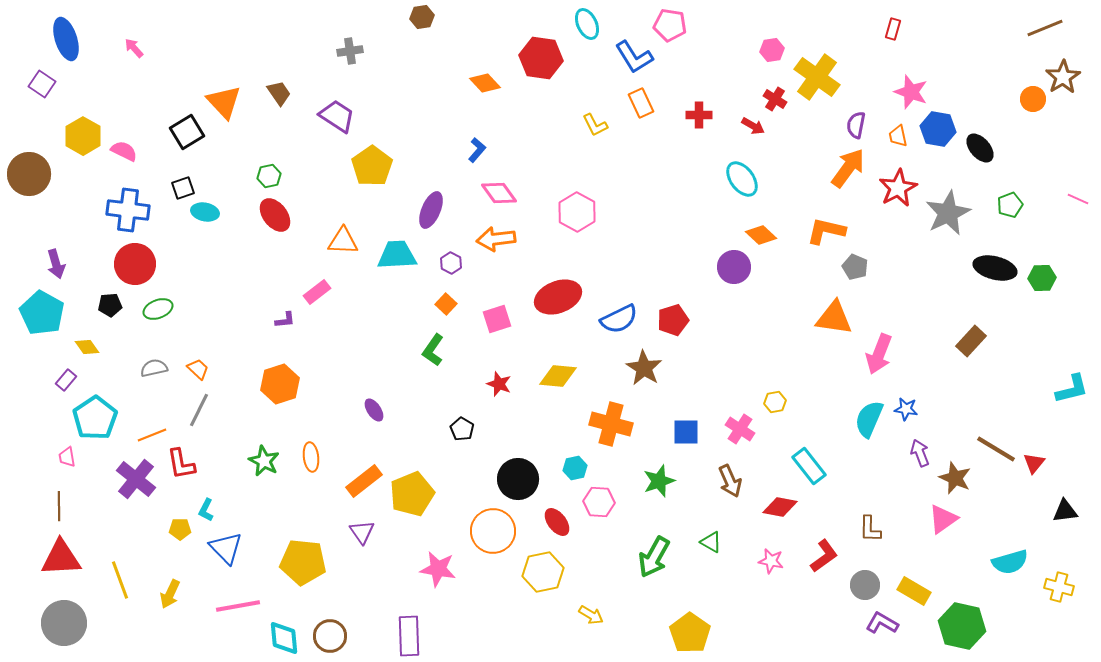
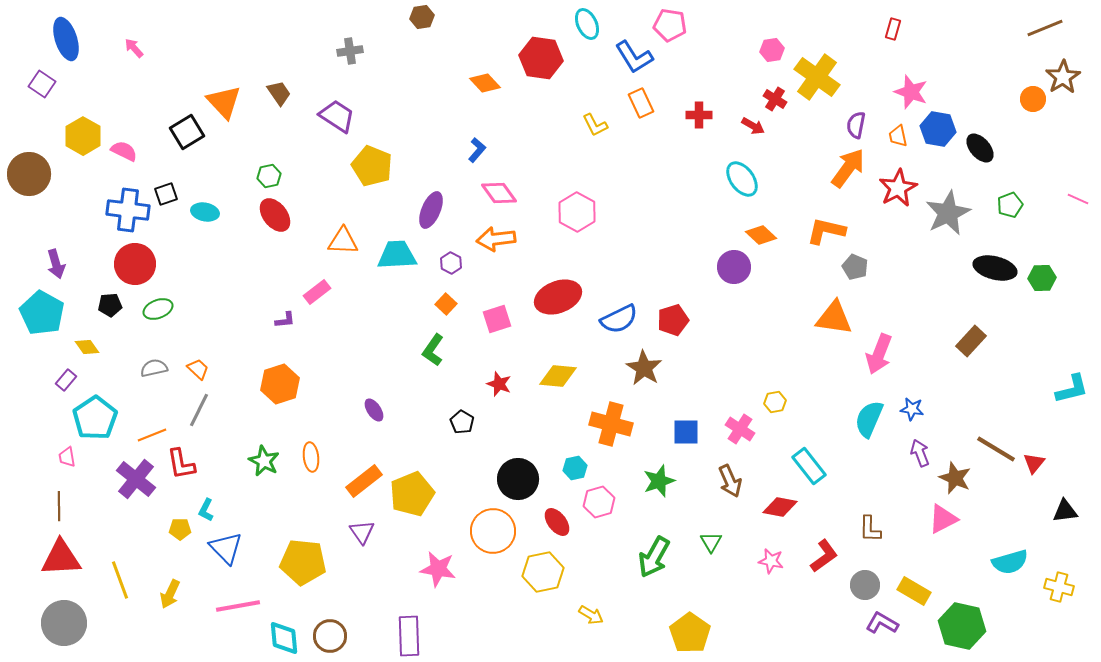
yellow pentagon at (372, 166): rotated 15 degrees counterclockwise
black square at (183, 188): moved 17 px left, 6 px down
blue star at (906, 409): moved 6 px right
black pentagon at (462, 429): moved 7 px up
pink hexagon at (599, 502): rotated 20 degrees counterclockwise
pink triangle at (943, 519): rotated 8 degrees clockwise
green triangle at (711, 542): rotated 30 degrees clockwise
